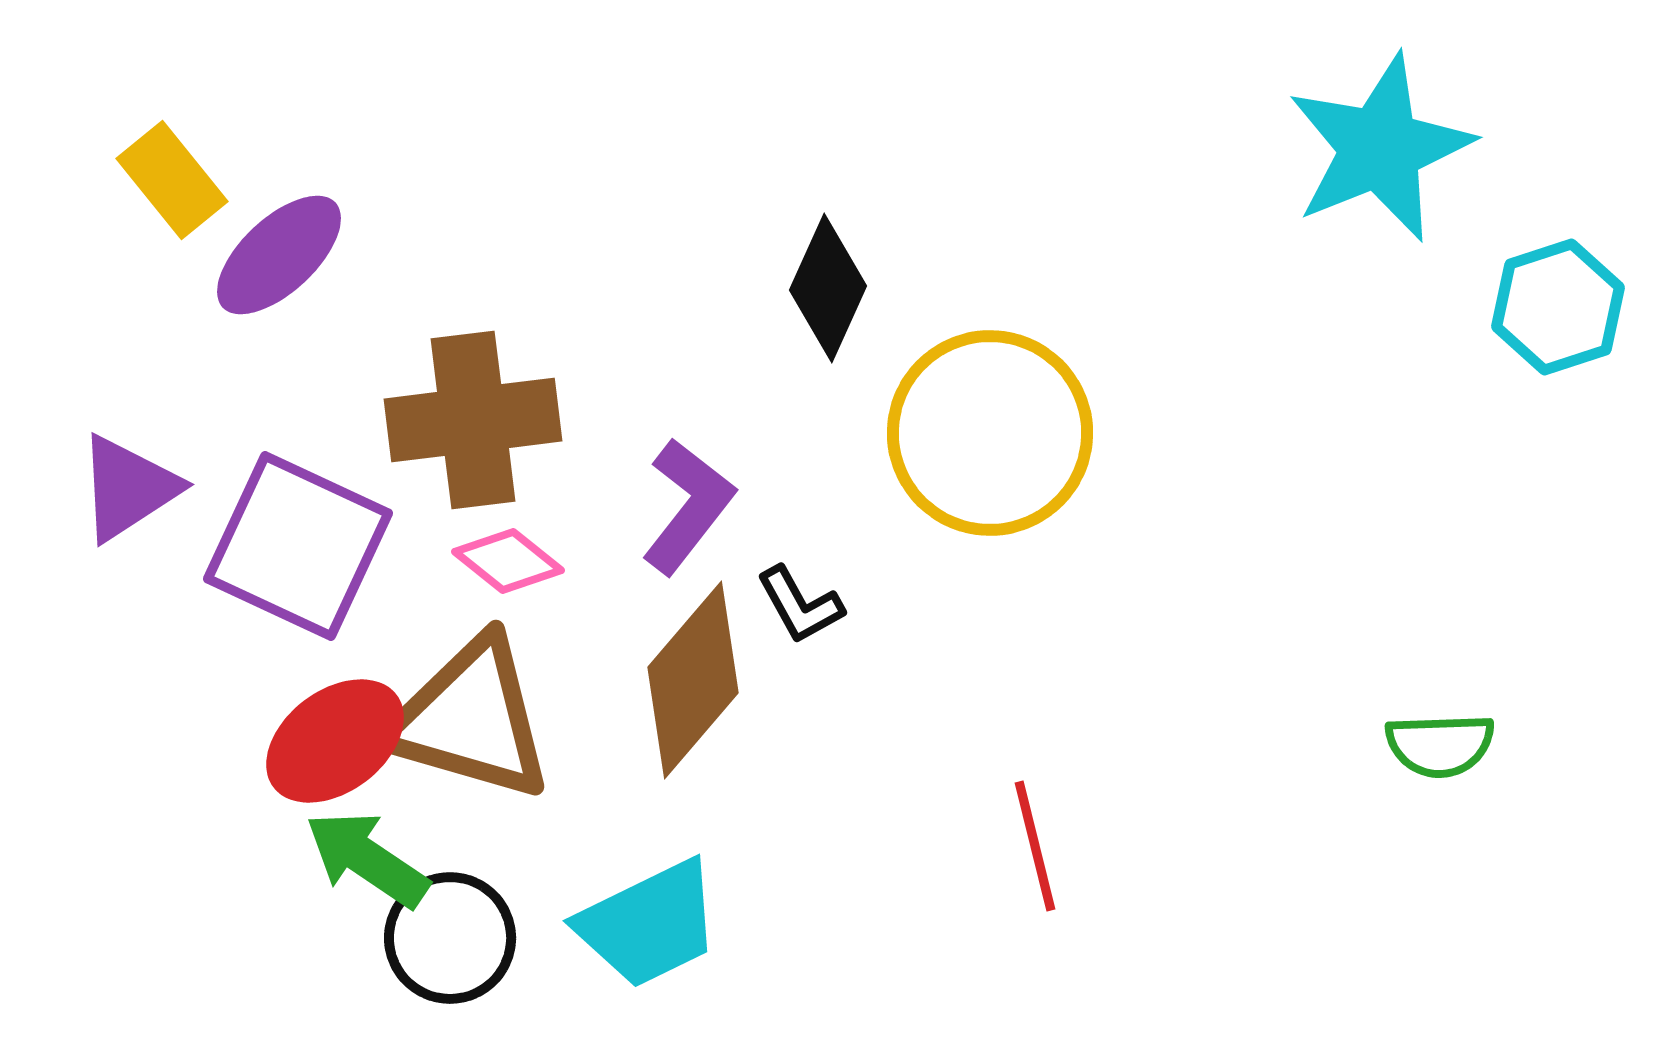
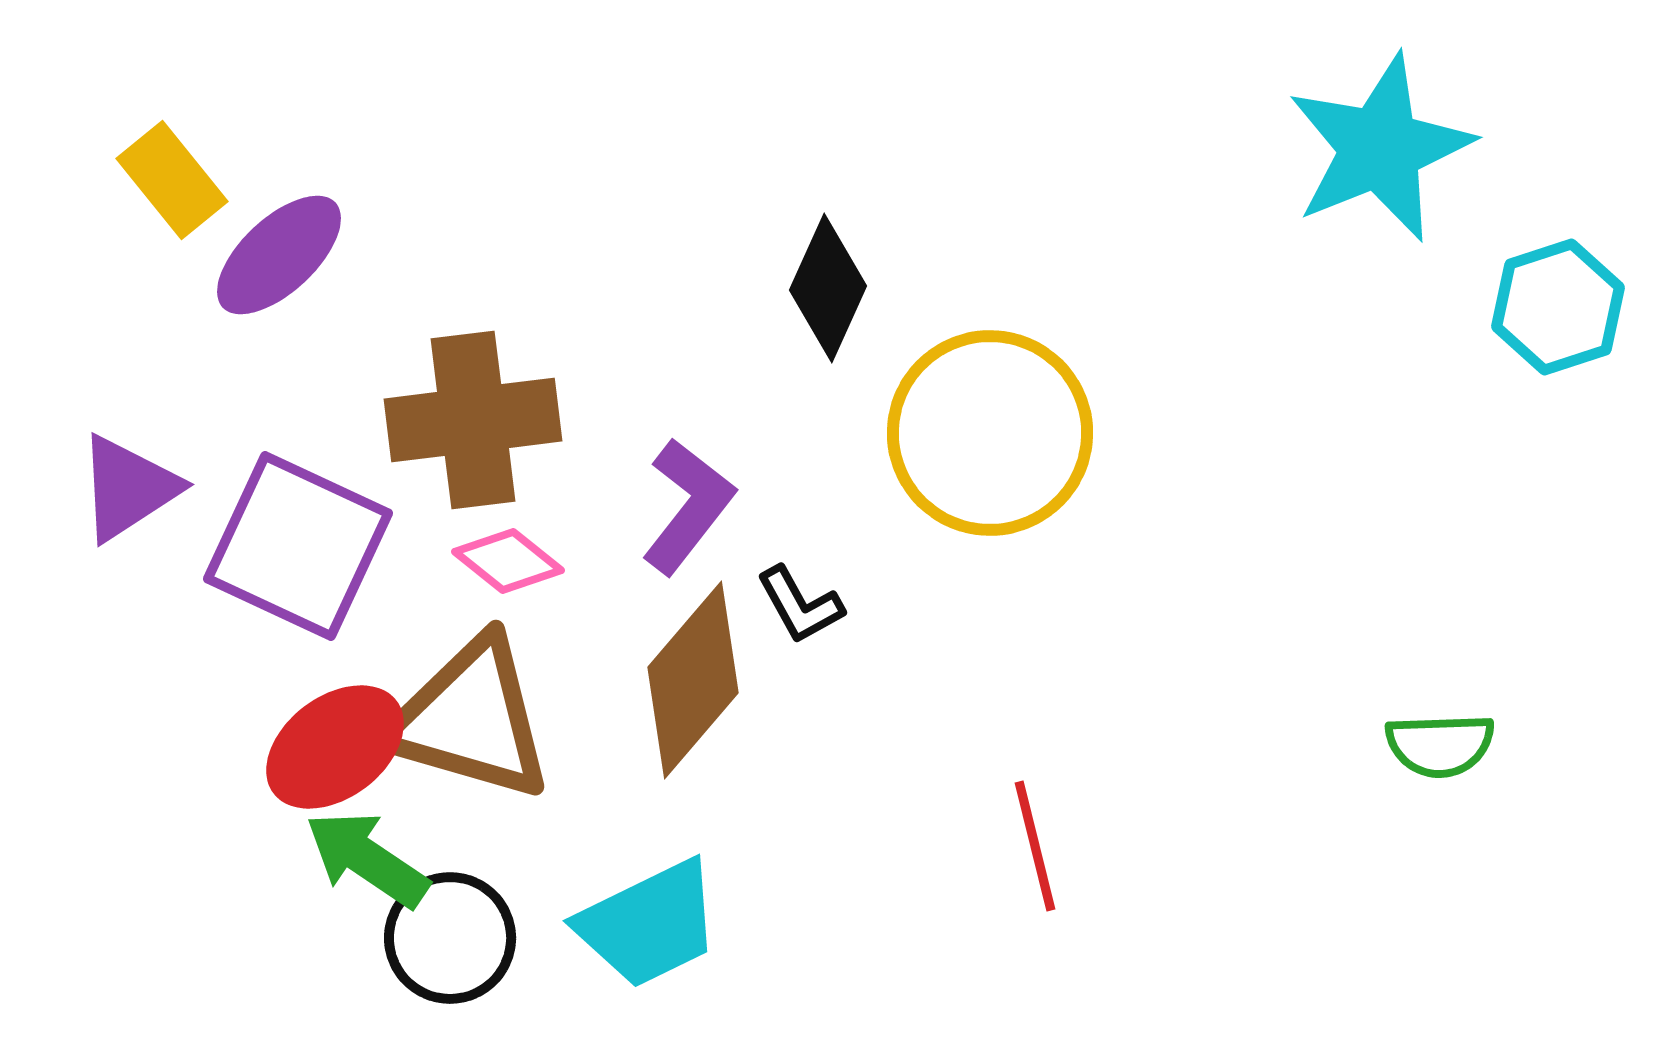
red ellipse: moved 6 px down
